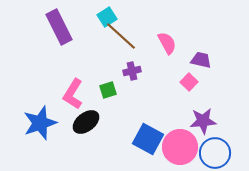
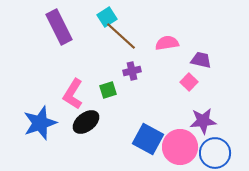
pink semicircle: rotated 70 degrees counterclockwise
